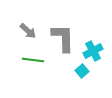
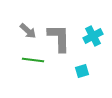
gray L-shape: moved 4 px left
cyan cross: moved 15 px up
cyan square: rotated 24 degrees clockwise
